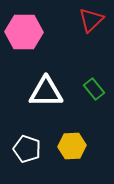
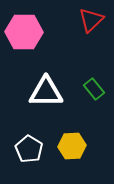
white pentagon: moved 2 px right; rotated 12 degrees clockwise
